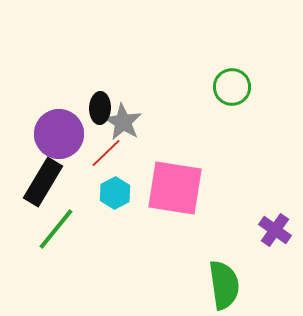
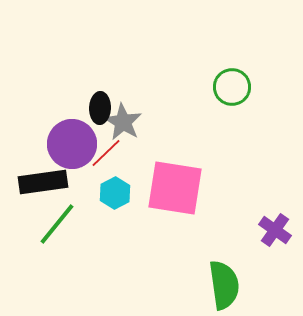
purple circle: moved 13 px right, 10 px down
black rectangle: rotated 51 degrees clockwise
green line: moved 1 px right, 5 px up
